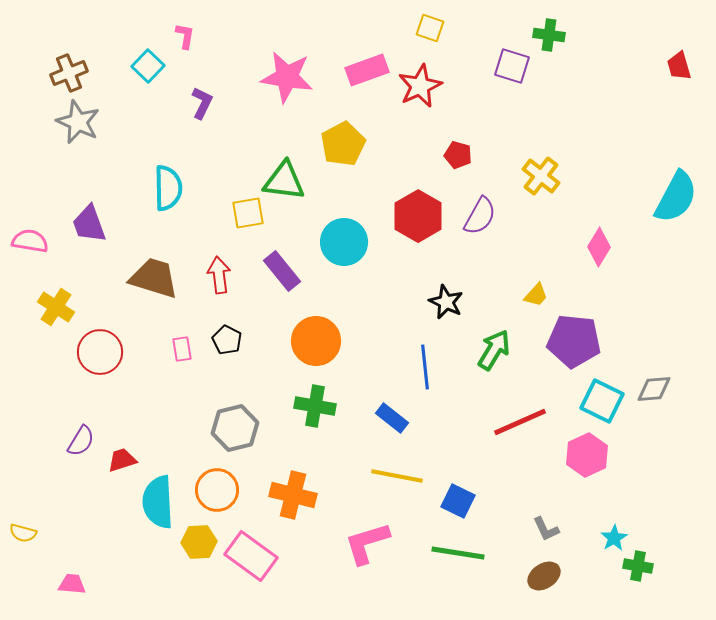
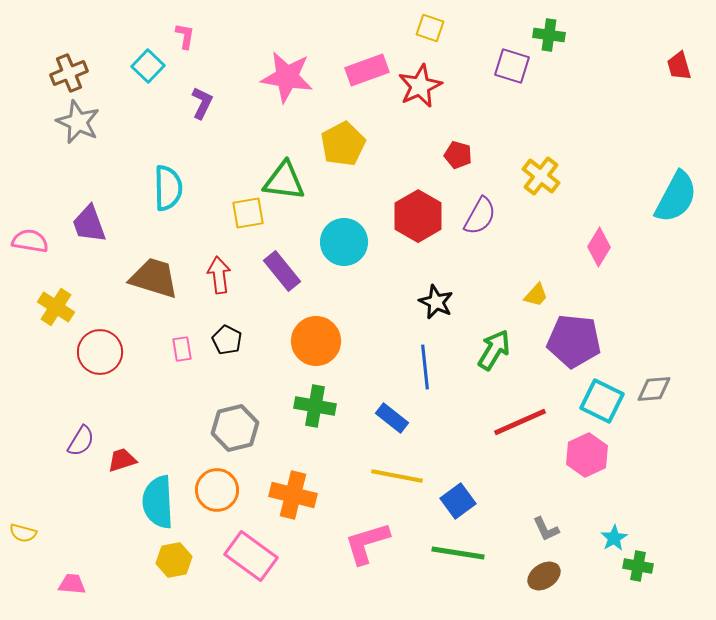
black star at (446, 302): moved 10 px left
blue square at (458, 501): rotated 28 degrees clockwise
yellow hexagon at (199, 542): moved 25 px left, 18 px down; rotated 8 degrees counterclockwise
